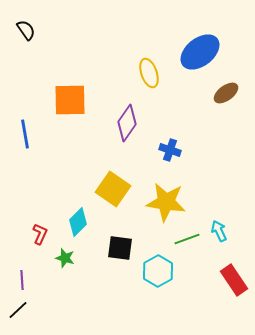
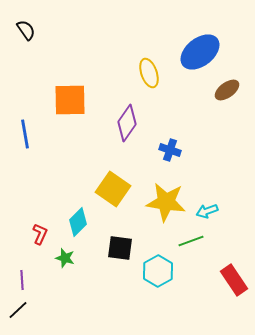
brown ellipse: moved 1 px right, 3 px up
cyan arrow: moved 12 px left, 20 px up; rotated 85 degrees counterclockwise
green line: moved 4 px right, 2 px down
